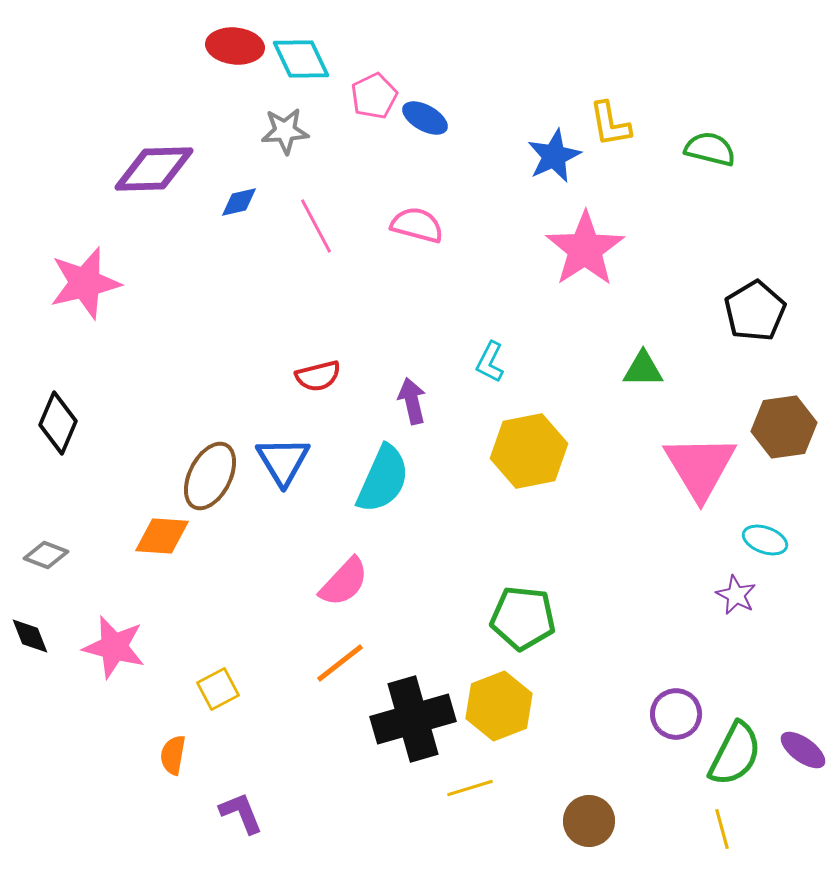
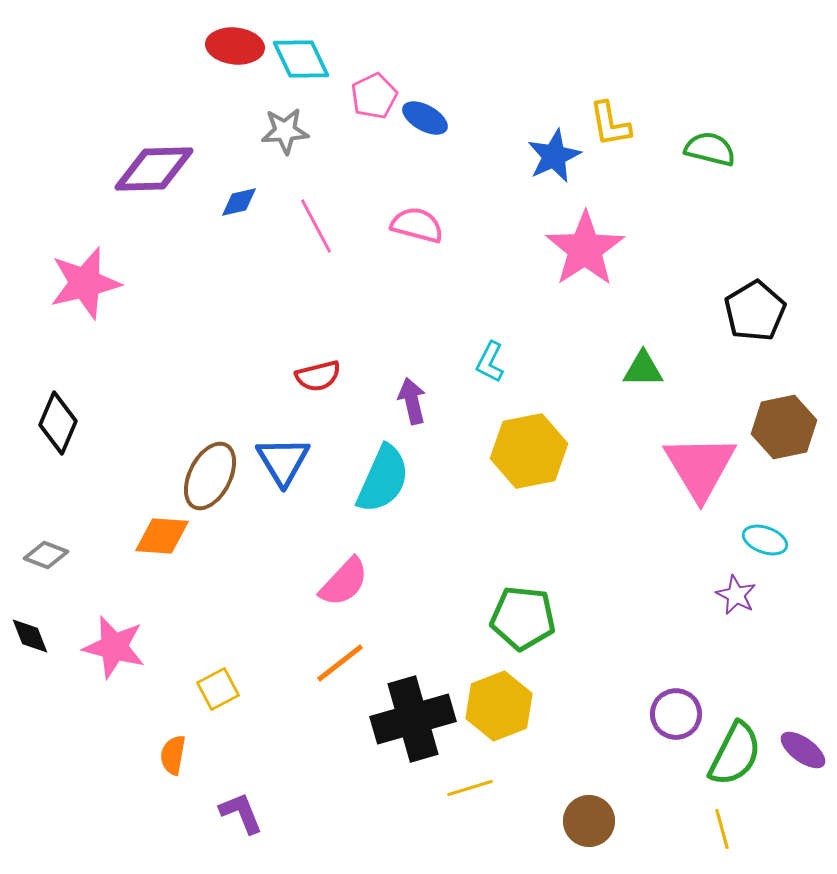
brown hexagon at (784, 427): rotated 4 degrees counterclockwise
